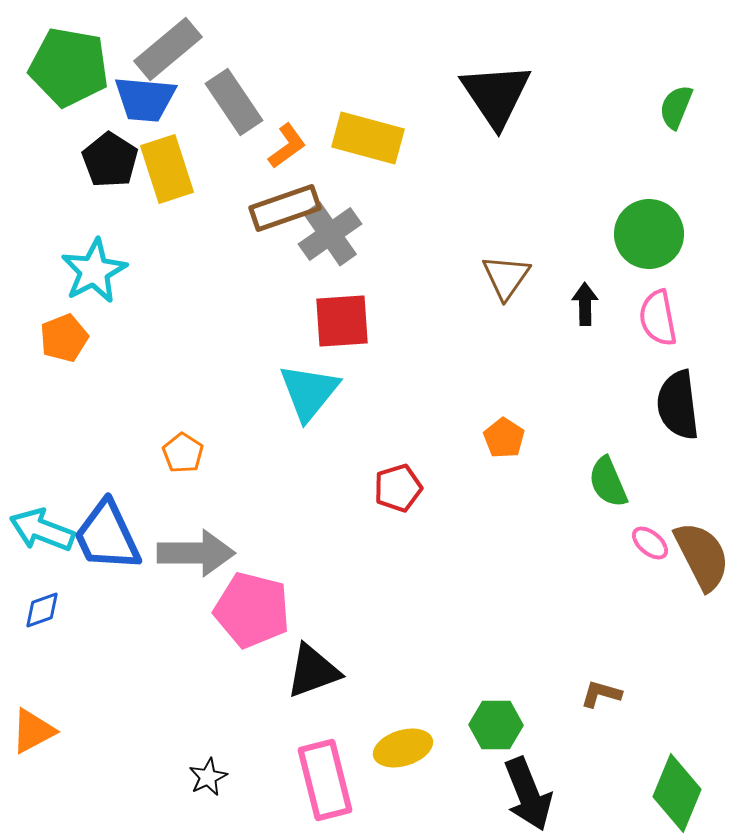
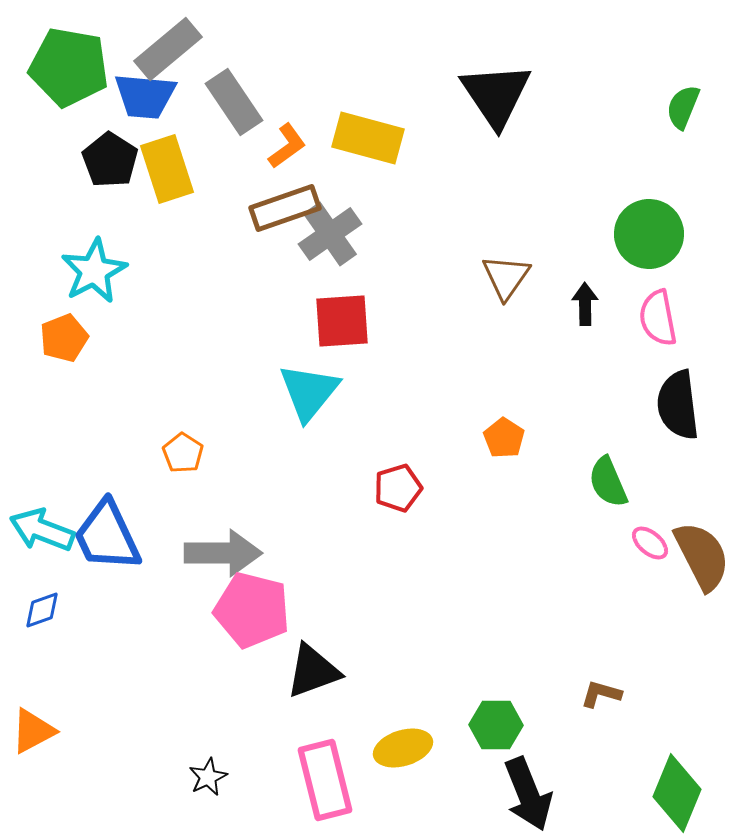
blue trapezoid at (145, 99): moved 3 px up
green semicircle at (676, 107): moved 7 px right
gray arrow at (196, 553): moved 27 px right
